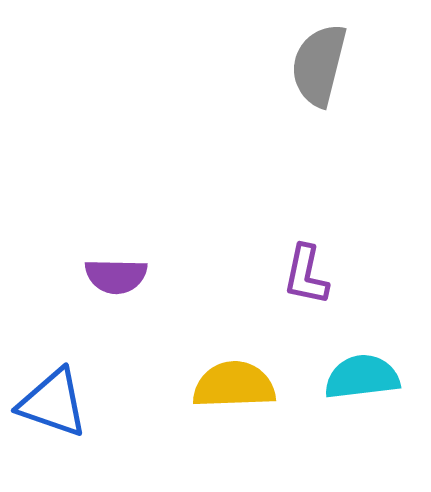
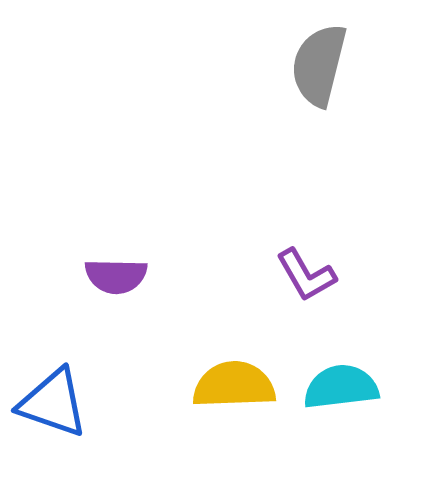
purple L-shape: rotated 42 degrees counterclockwise
cyan semicircle: moved 21 px left, 10 px down
